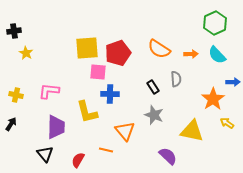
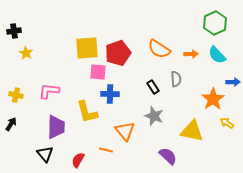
gray star: moved 1 px down
